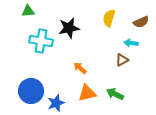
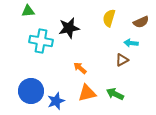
blue star: moved 2 px up
